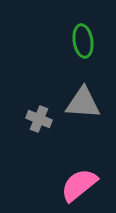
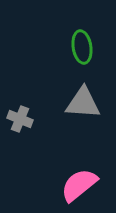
green ellipse: moved 1 px left, 6 px down
gray cross: moved 19 px left
